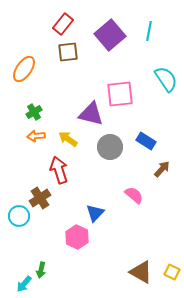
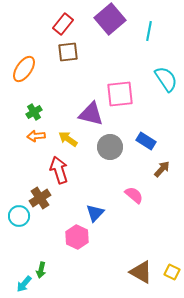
purple square: moved 16 px up
